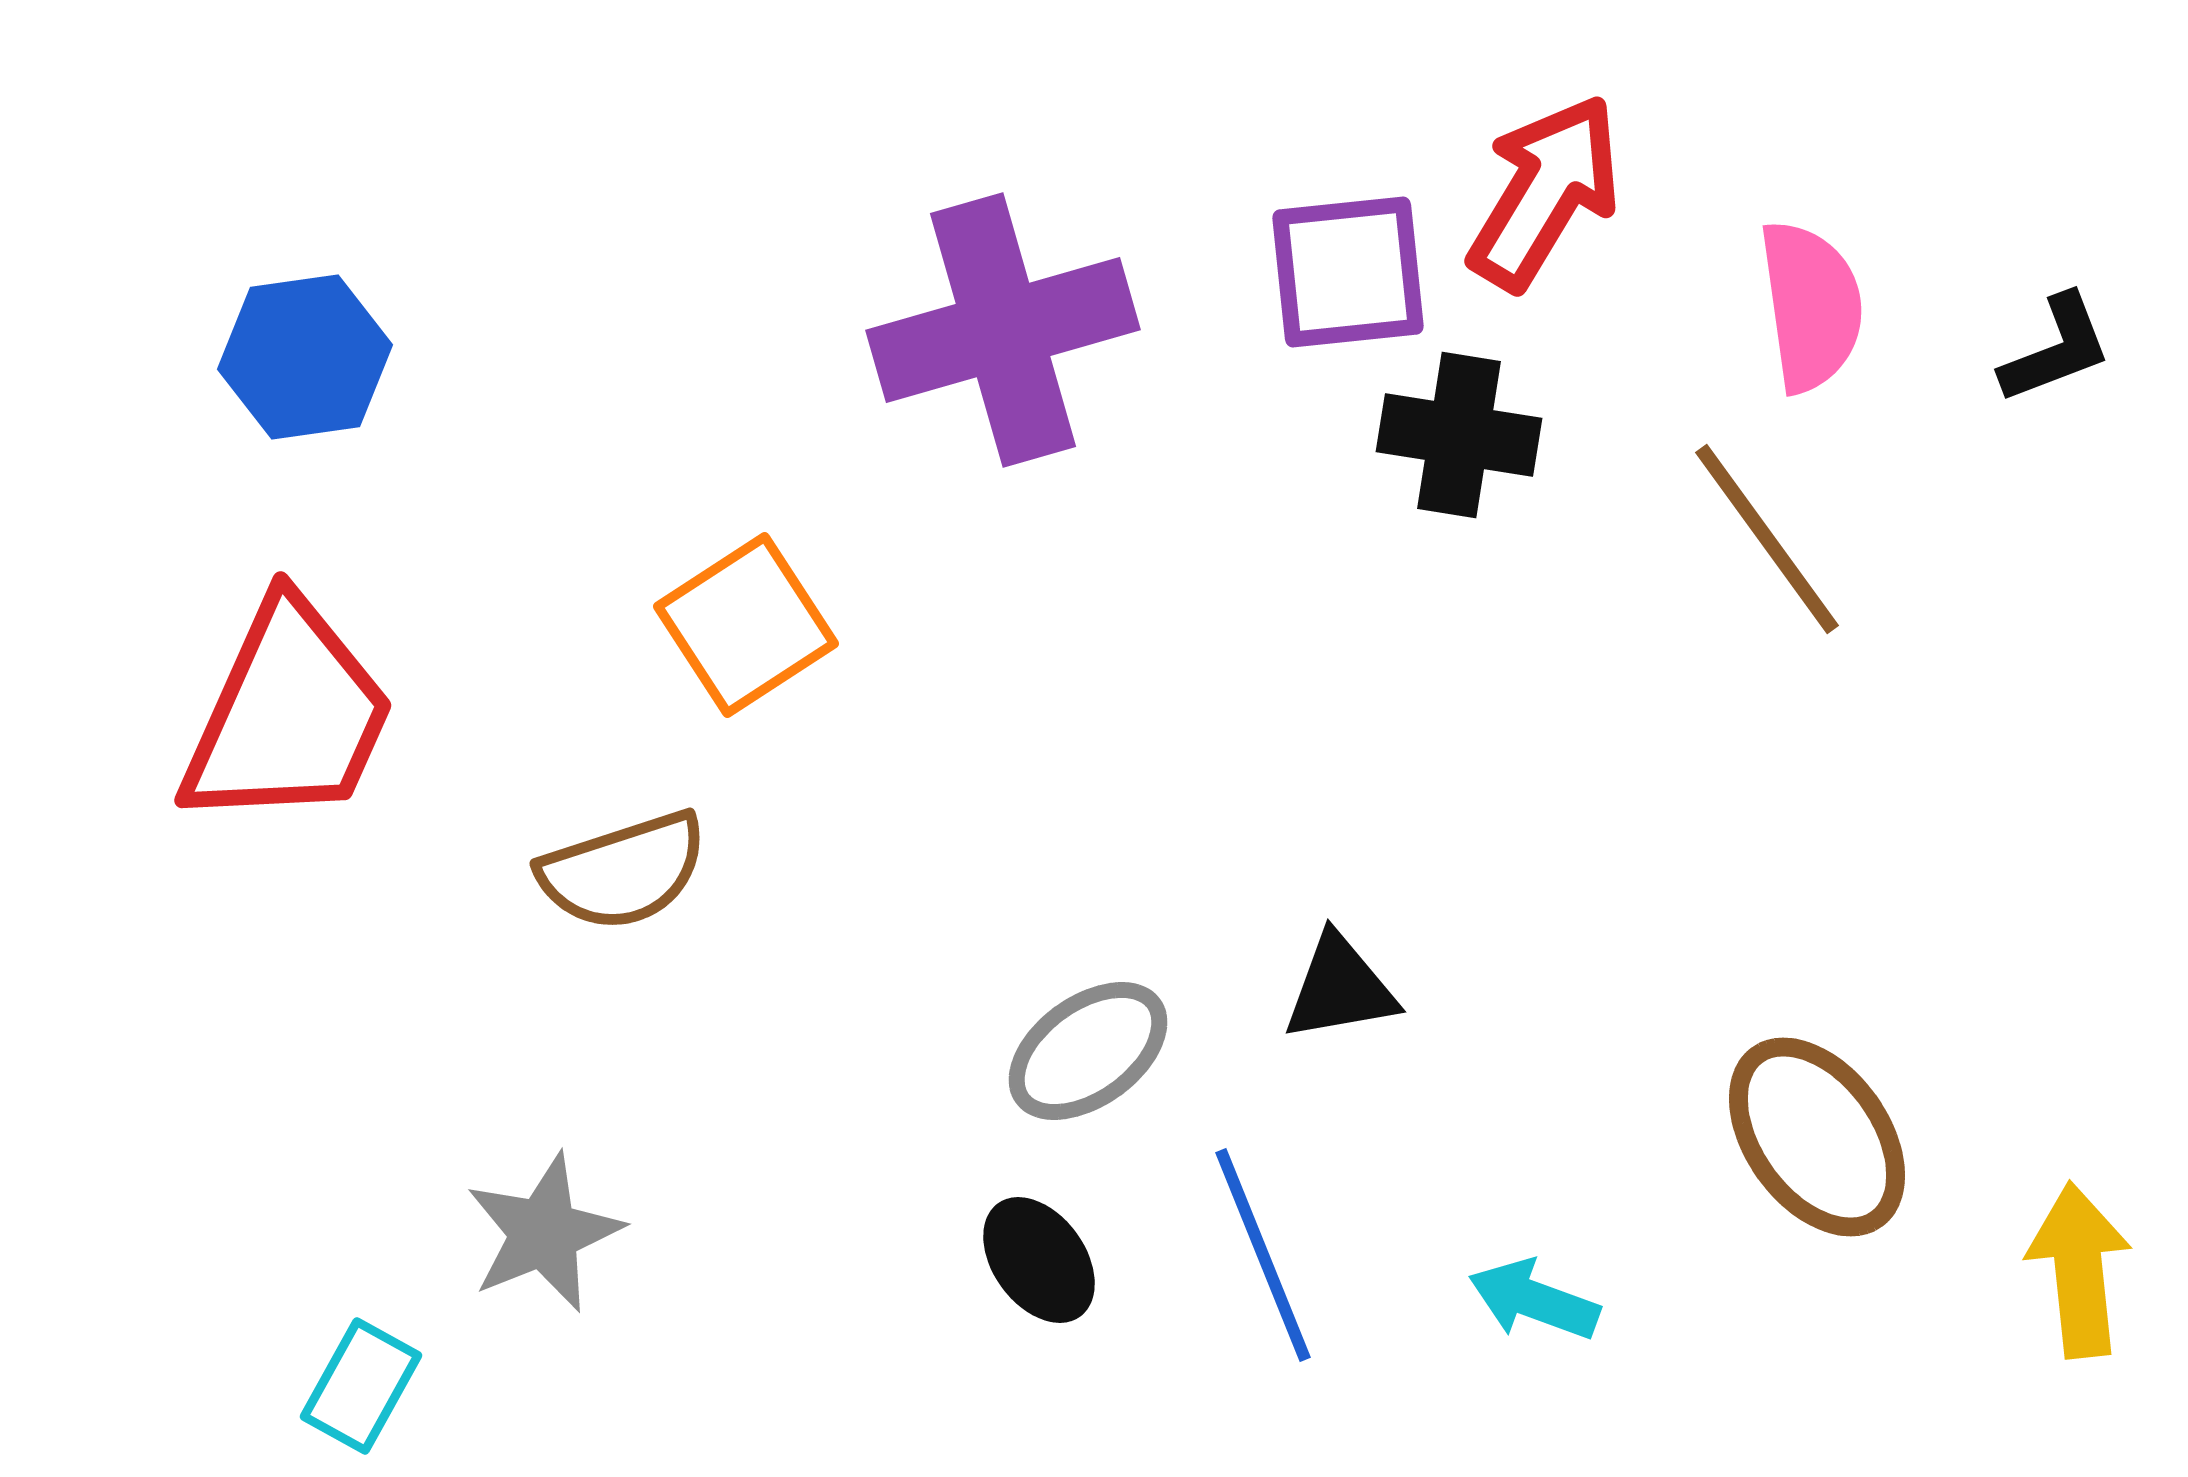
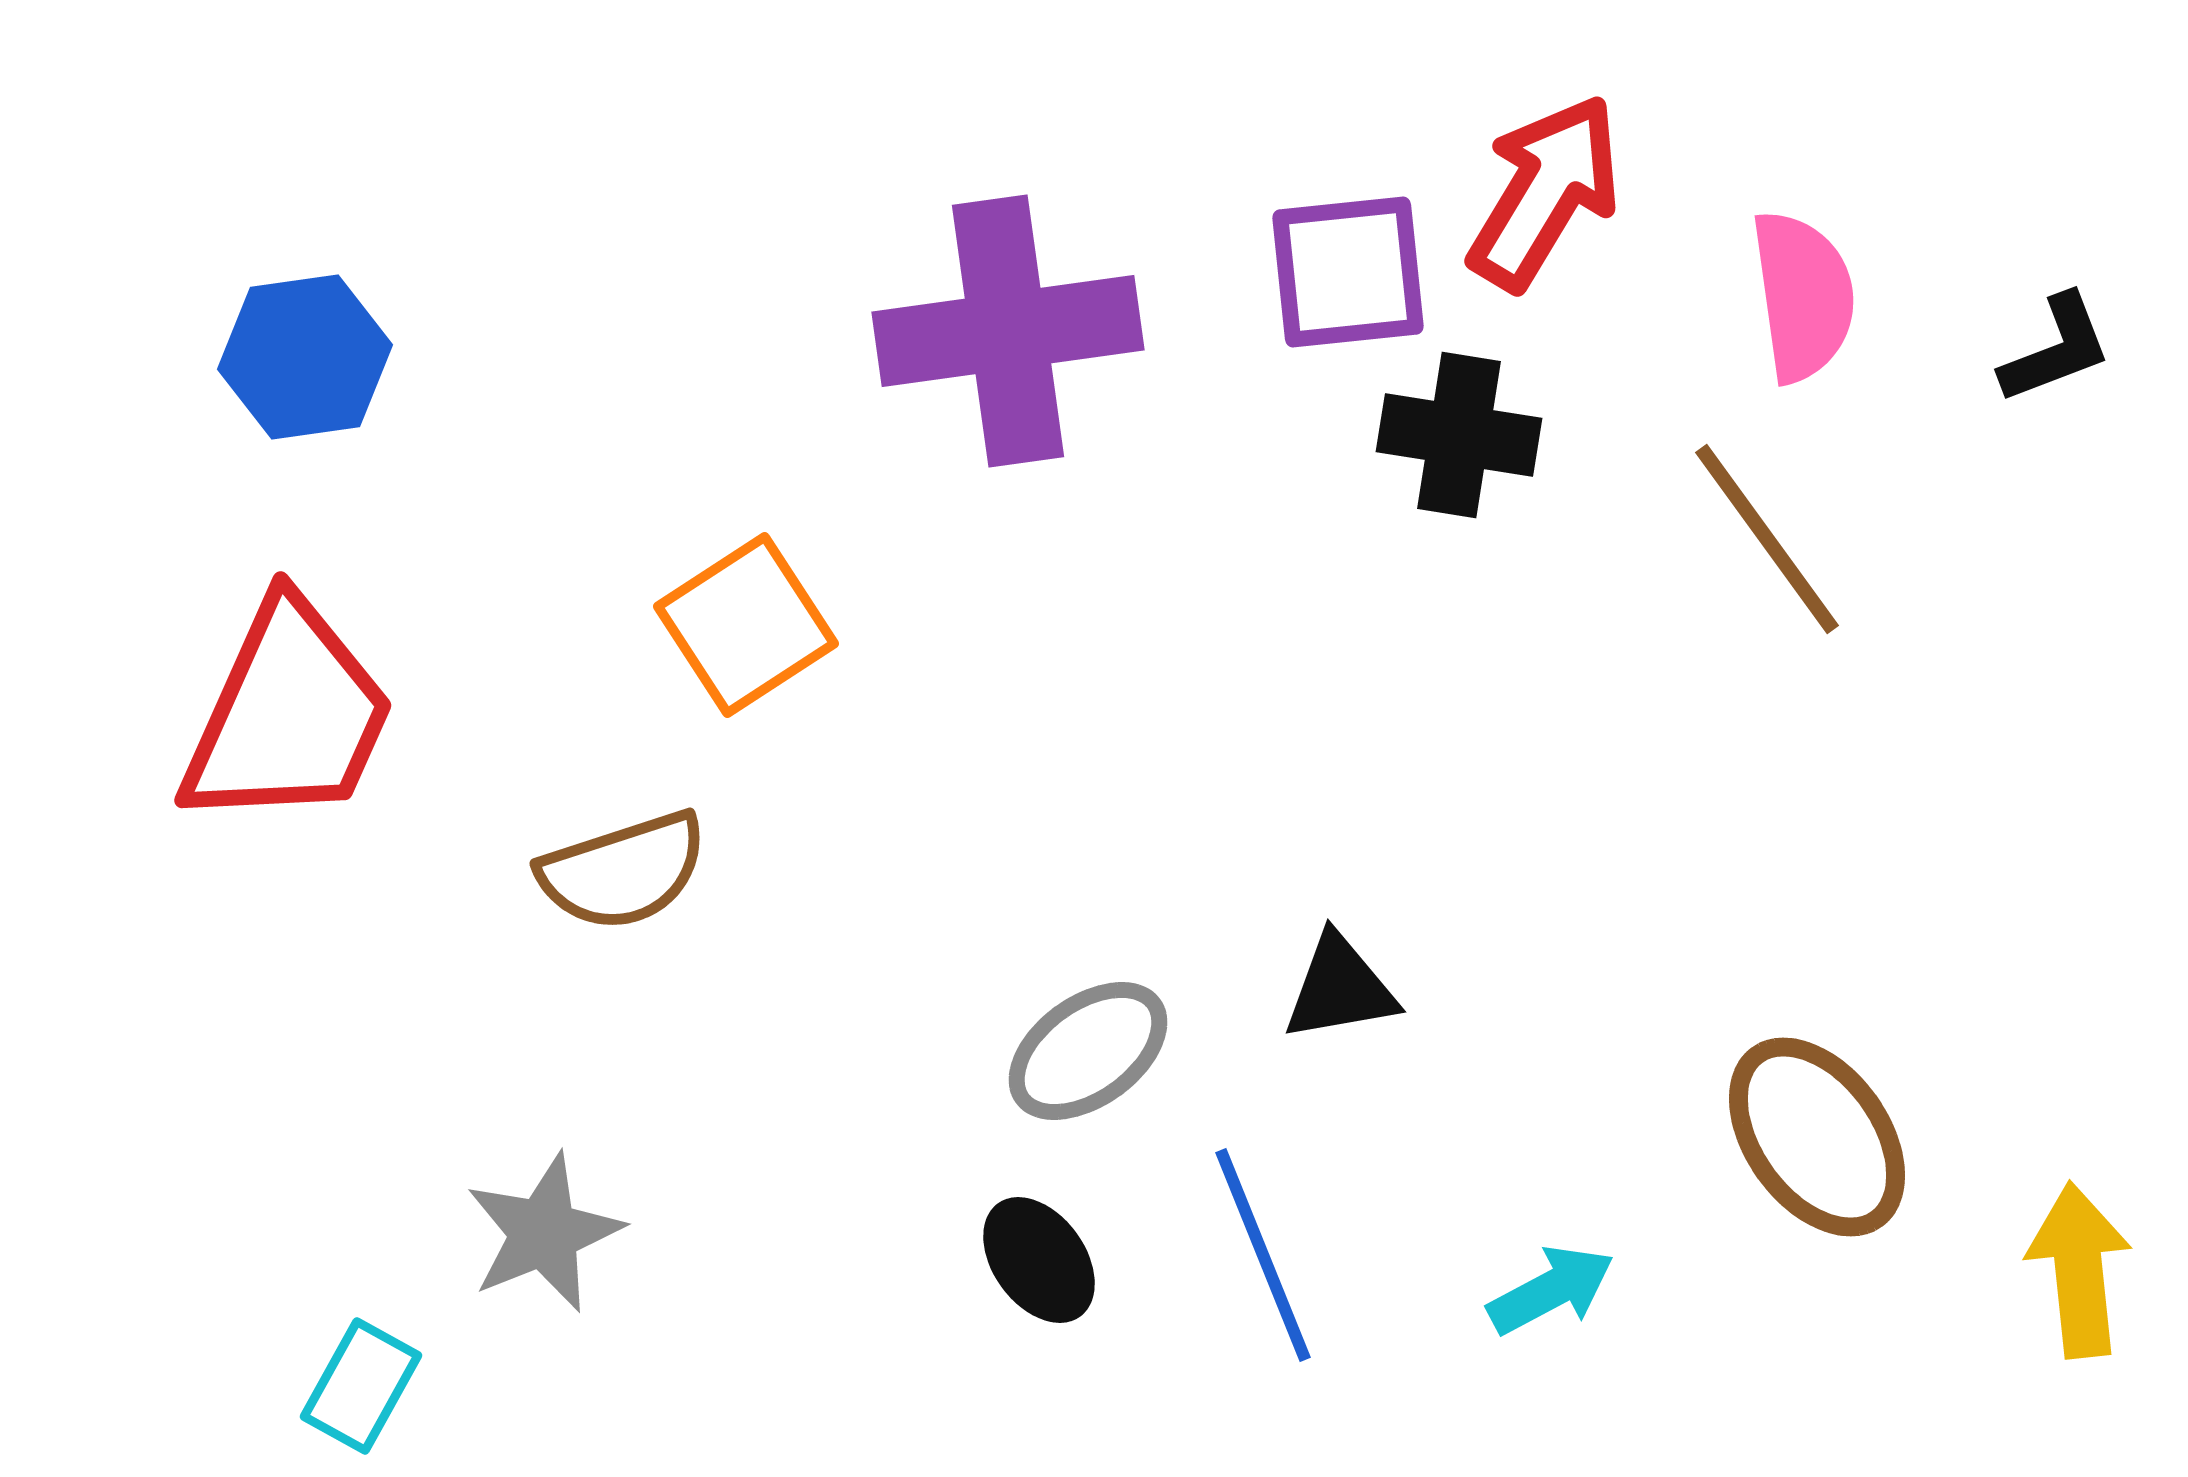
pink semicircle: moved 8 px left, 10 px up
purple cross: moved 5 px right, 1 px down; rotated 8 degrees clockwise
cyan arrow: moved 17 px right, 10 px up; rotated 132 degrees clockwise
